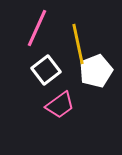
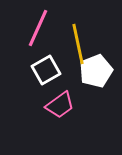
pink line: moved 1 px right
white square: rotated 8 degrees clockwise
